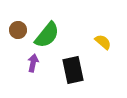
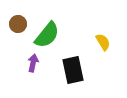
brown circle: moved 6 px up
yellow semicircle: rotated 18 degrees clockwise
